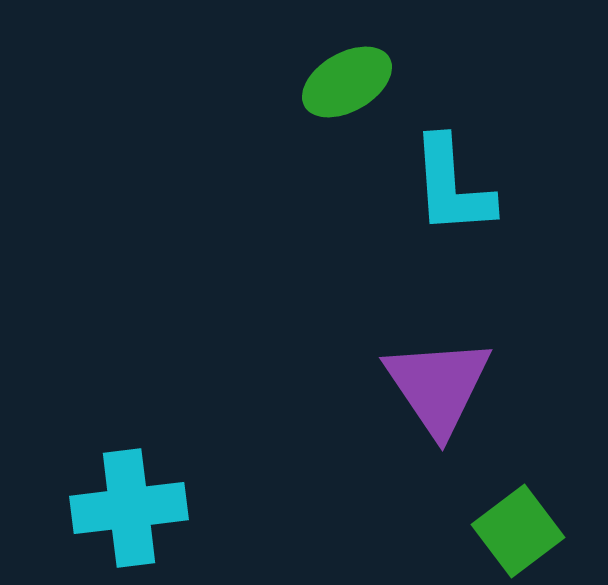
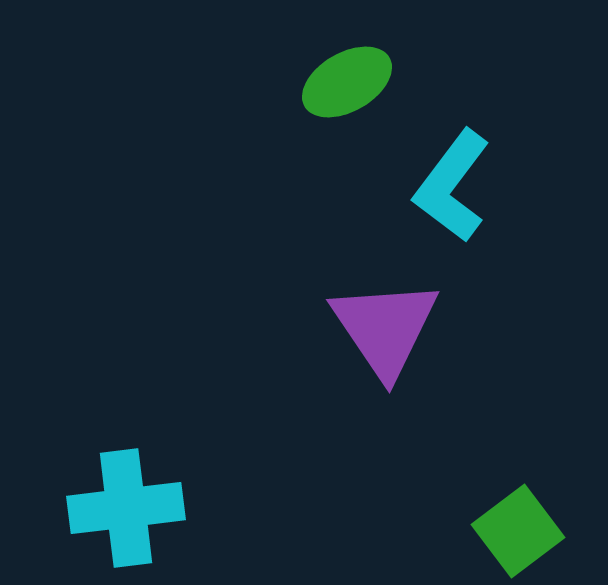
cyan L-shape: rotated 41 degrees clockwise
purple triangle: moved 53 px left, 58 px up
cyan cross: moved 3 px left
